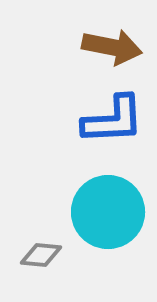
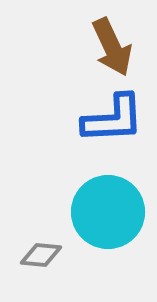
brown arrow: rotated 54 degrees clockwise
blue L-shape: moved 1 px up
